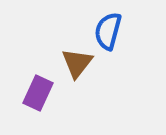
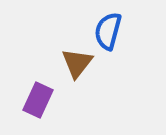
purple rectangle: moved 7 px down
